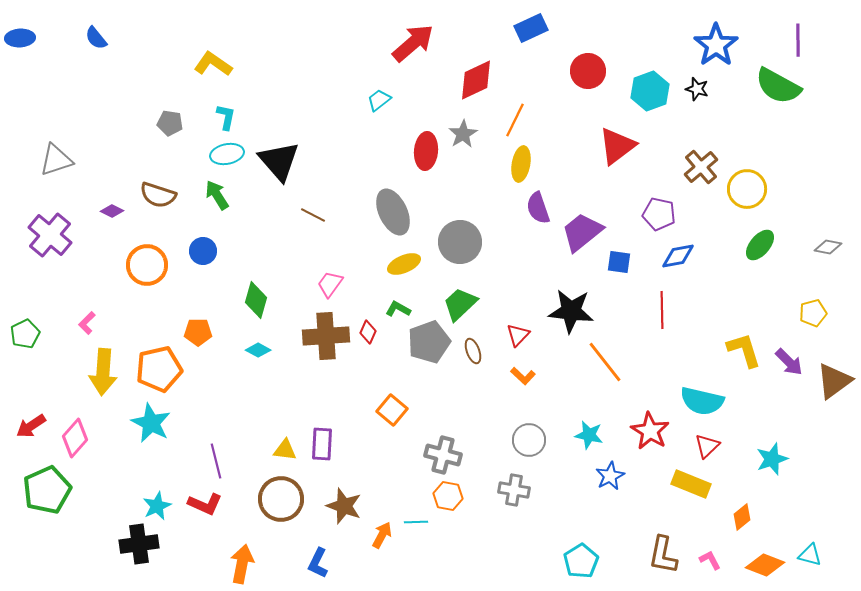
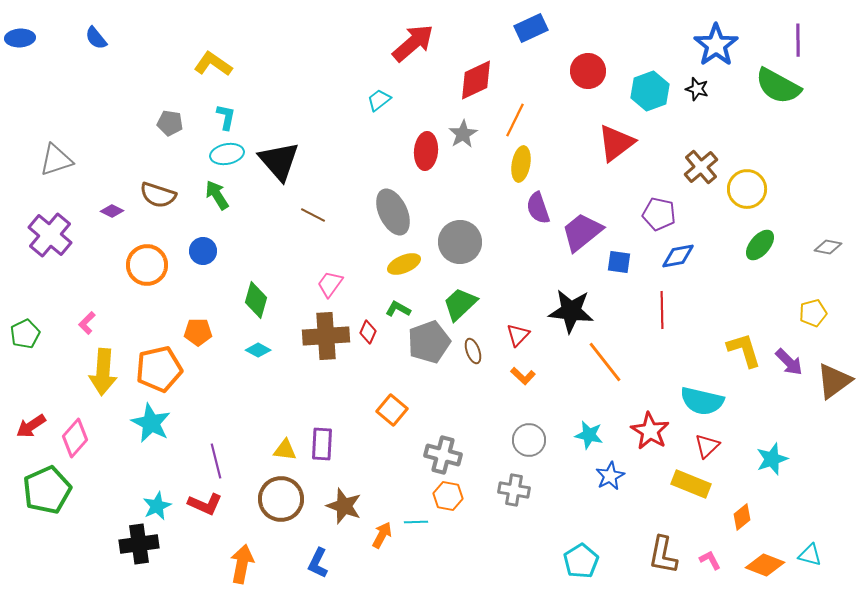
red triangle at (617, 146): moved 1 px left, 3 px up
